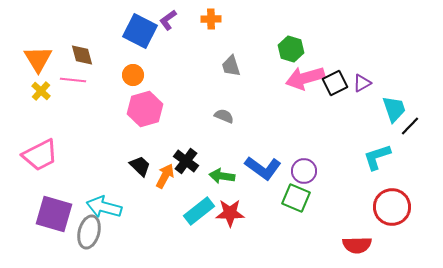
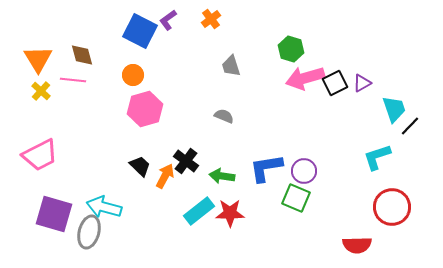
orange cross: rotated 36 degrees counterclockwise
blue L-shape: moved 3 px right; rotated 135 degrees clockwise
